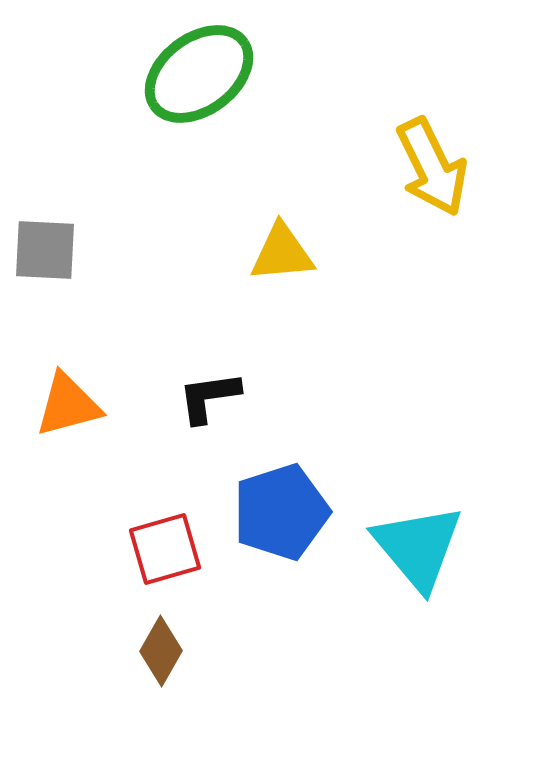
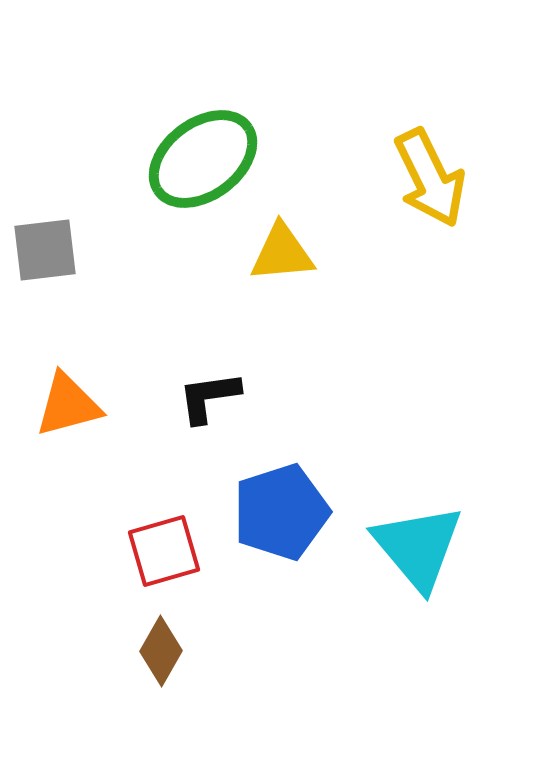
green ellipse: moved 4 px right, 85 px down
yellow arrow: moved 2 px left, 11 px down
gray square: rotated 10 degrees counterclockwise
red square: moved 1 px left, 2 px down
